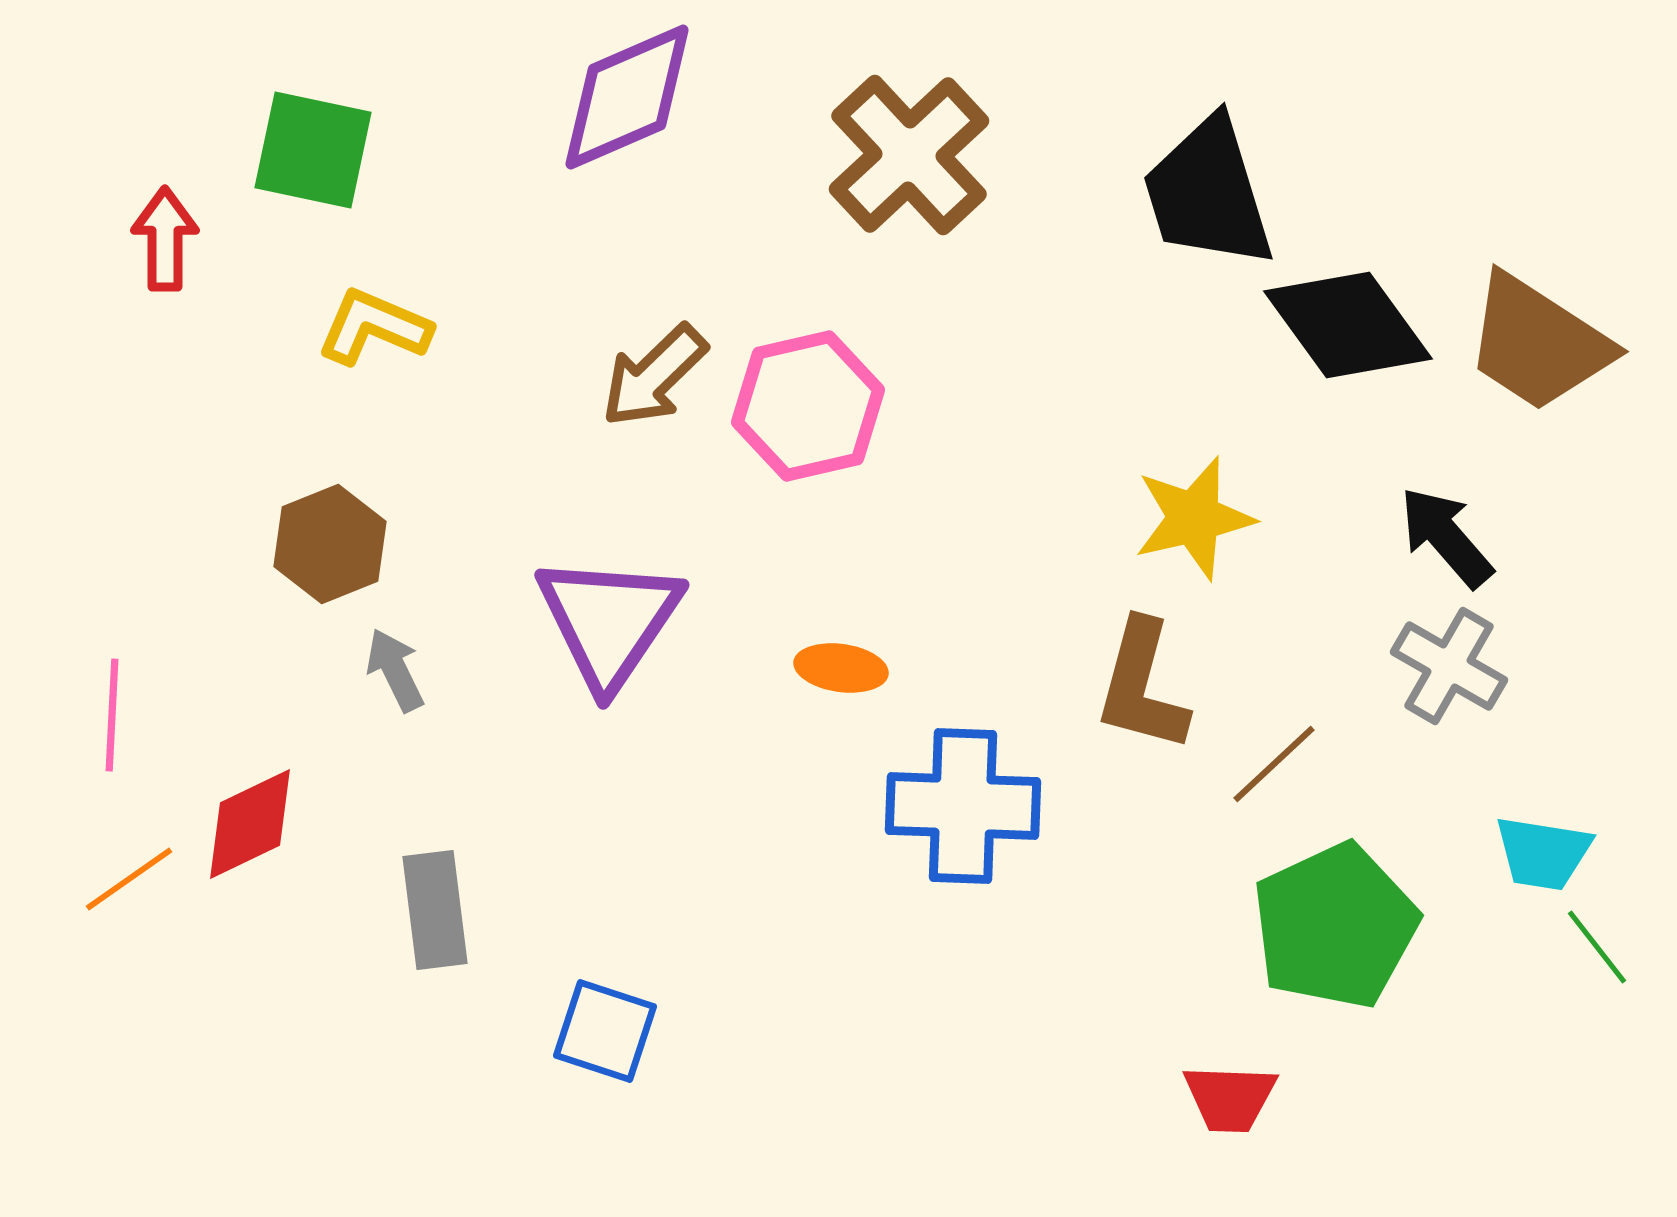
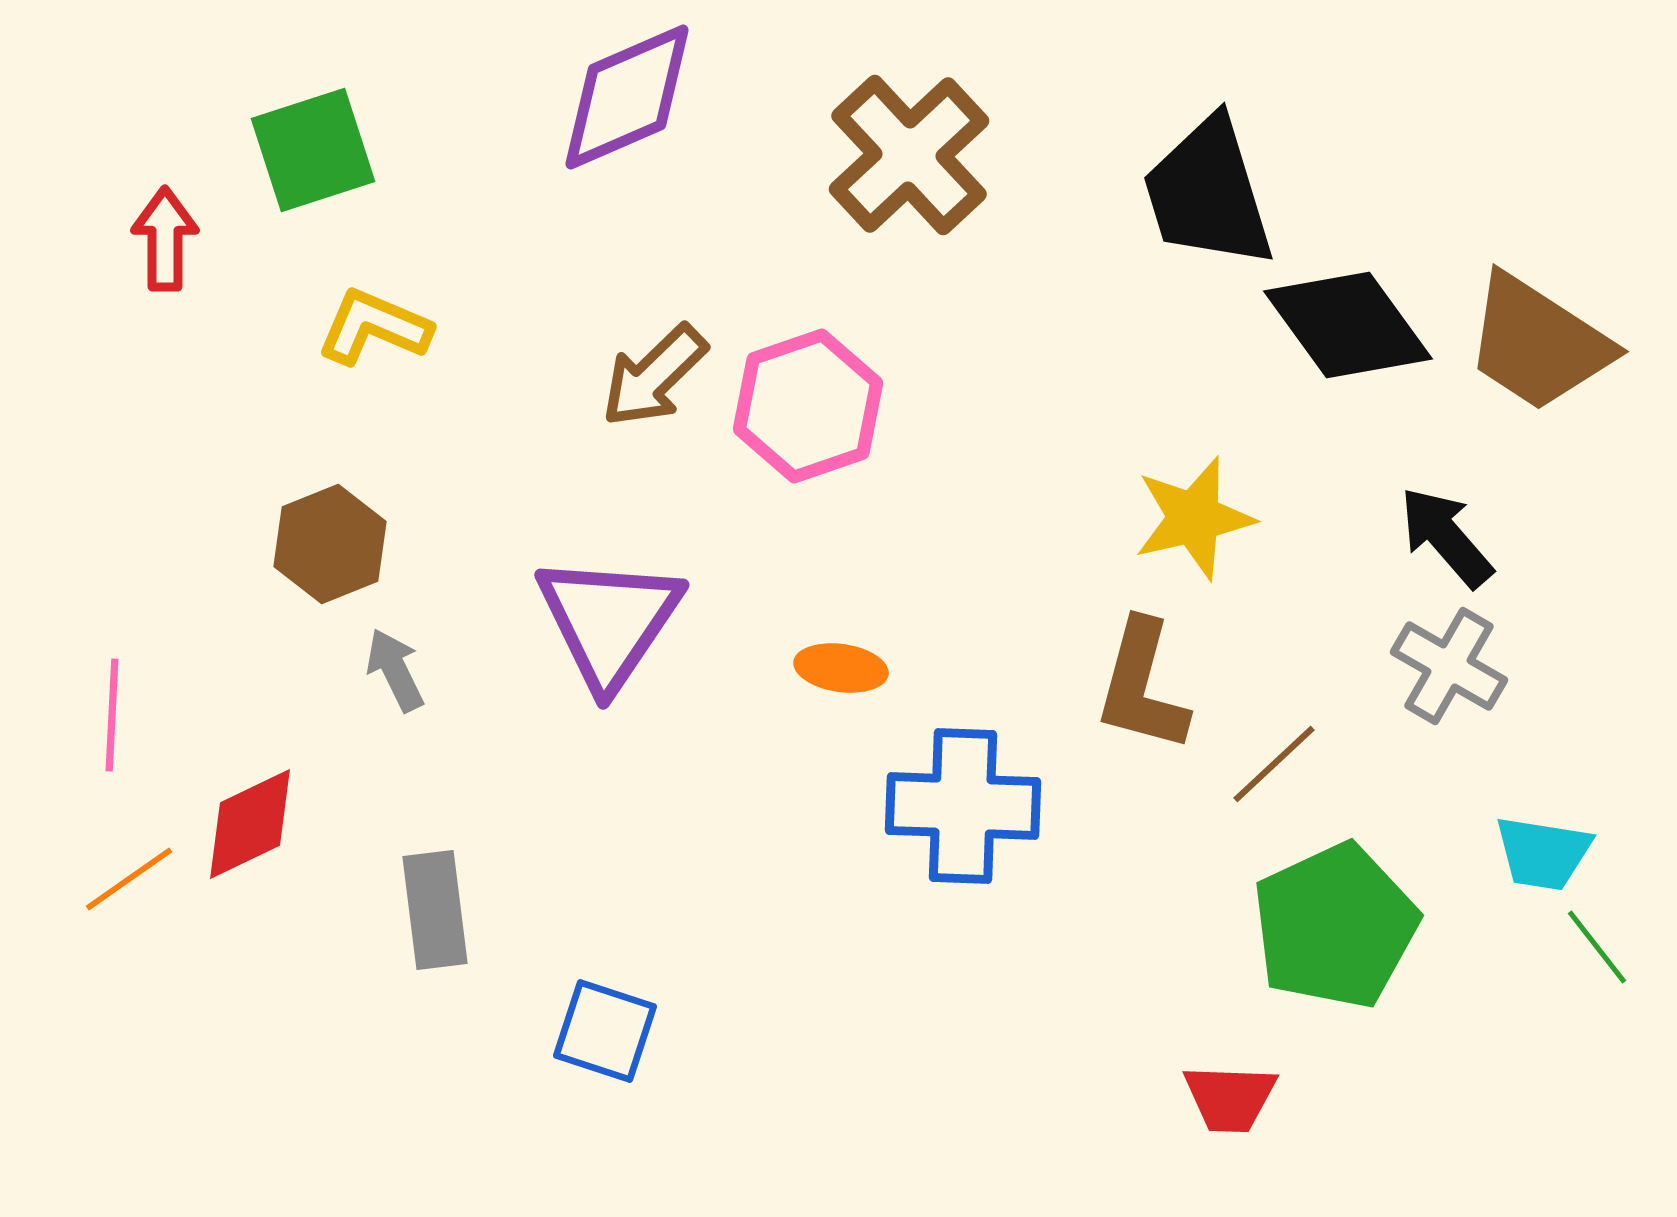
green square: rotated 30 degrees counterclockwise
pink hexagon: rotated 6 degrees counterclockwise
